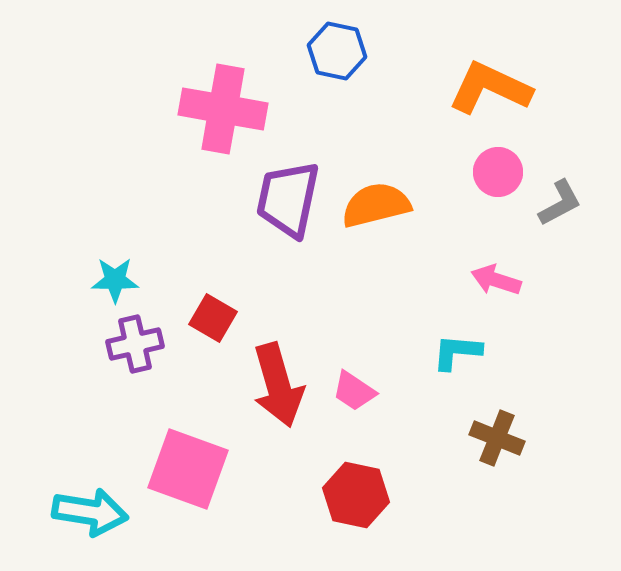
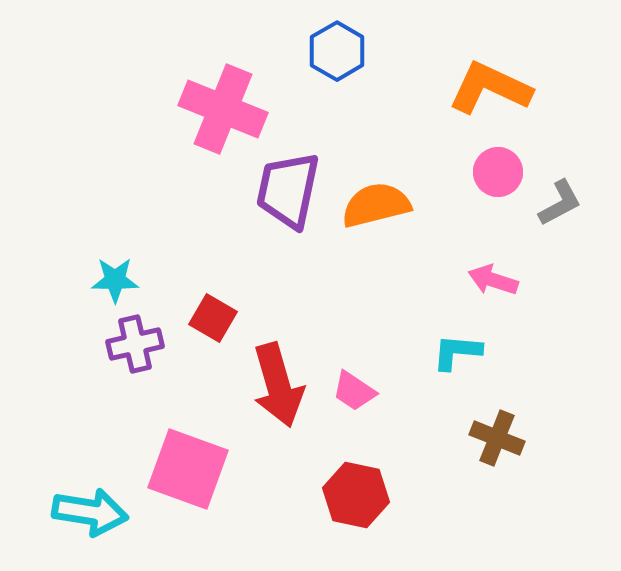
blue hexagon: rotated 18 degrees clockwise
pink cross: rotated 12 degrees clockwise
purple trapezoid: moved 9 px up
pink arrow: moved 3 px left
